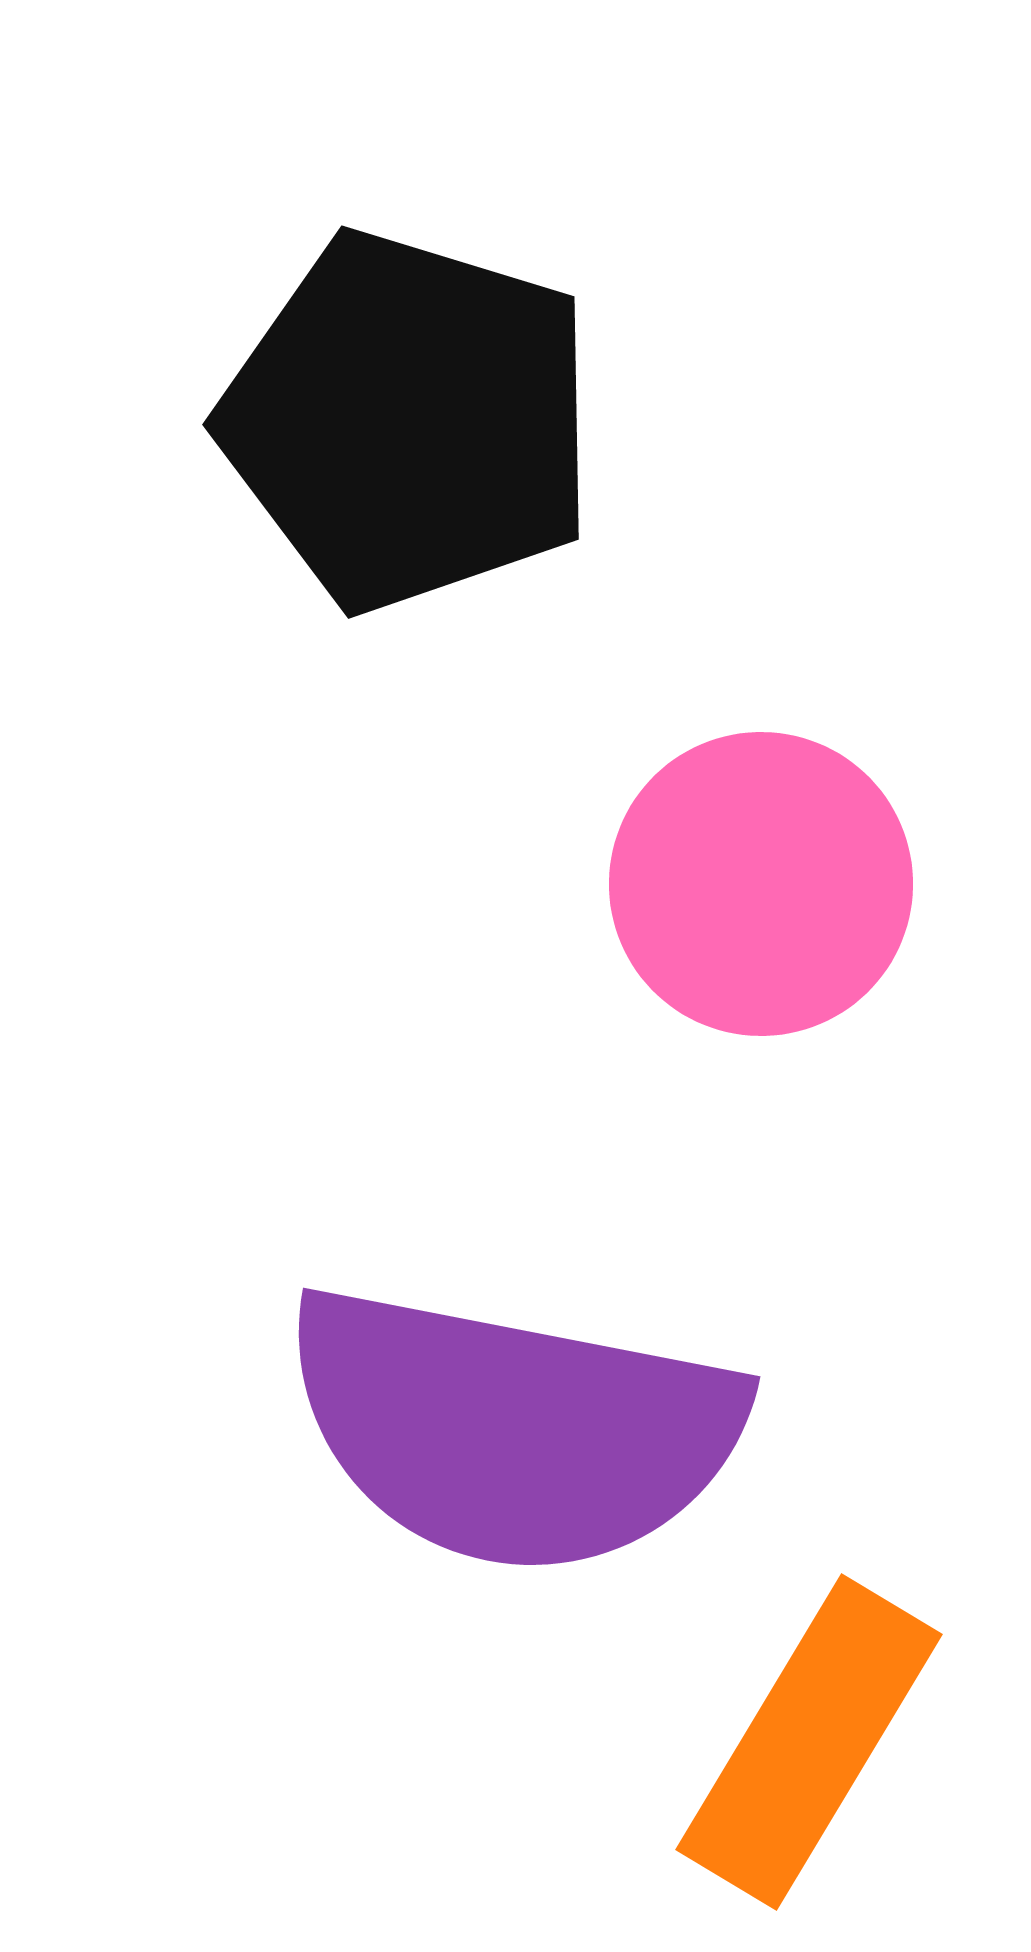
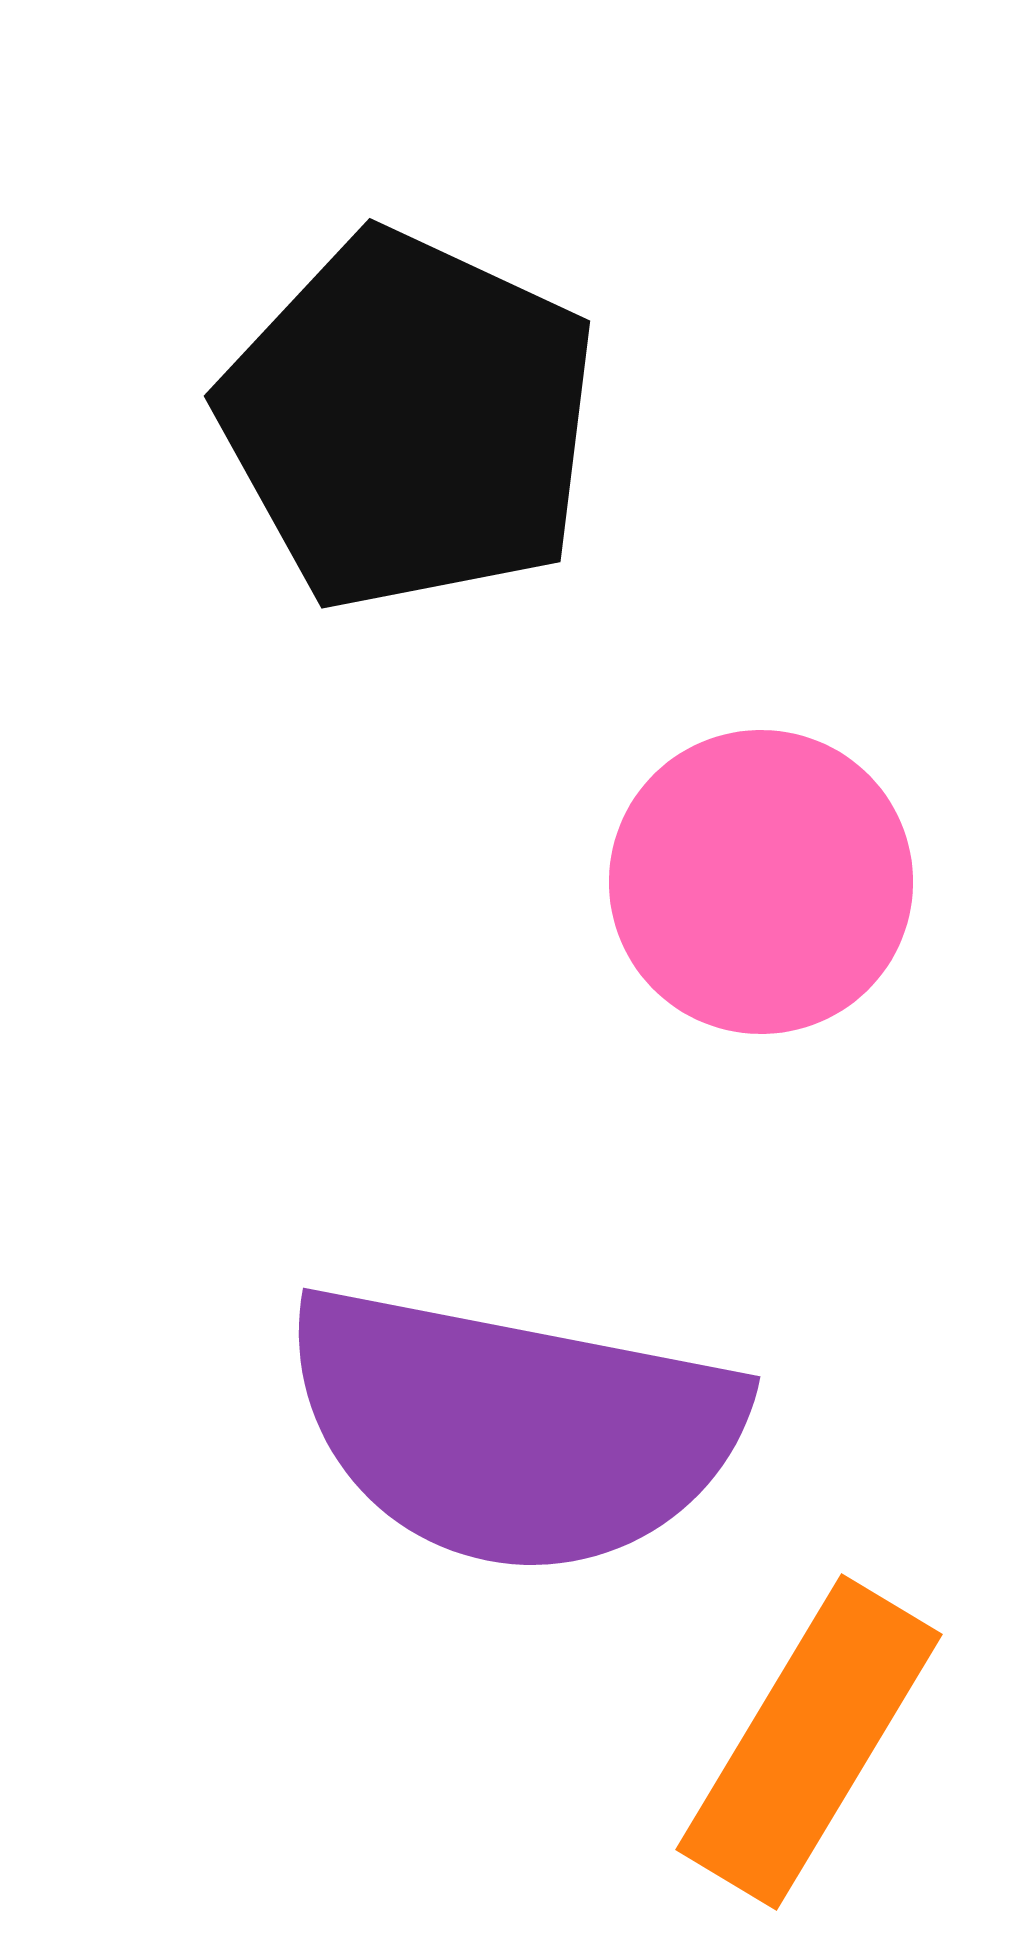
black pentagon: rotated 8 degrees clockwise
pink circle: moved 2 px up
